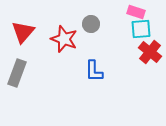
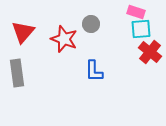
gray rectangle: rotated 28 degrees counterclockwise
